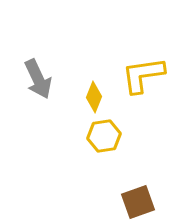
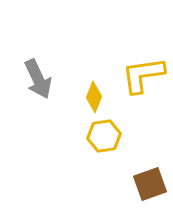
brown square: moved 12 px right, 18 px up
